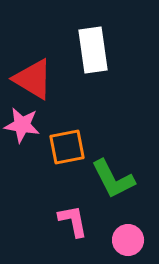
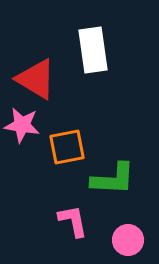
red triangle: moved 3 px right
green L-shape: rotated 60 degrees counterclockwise
